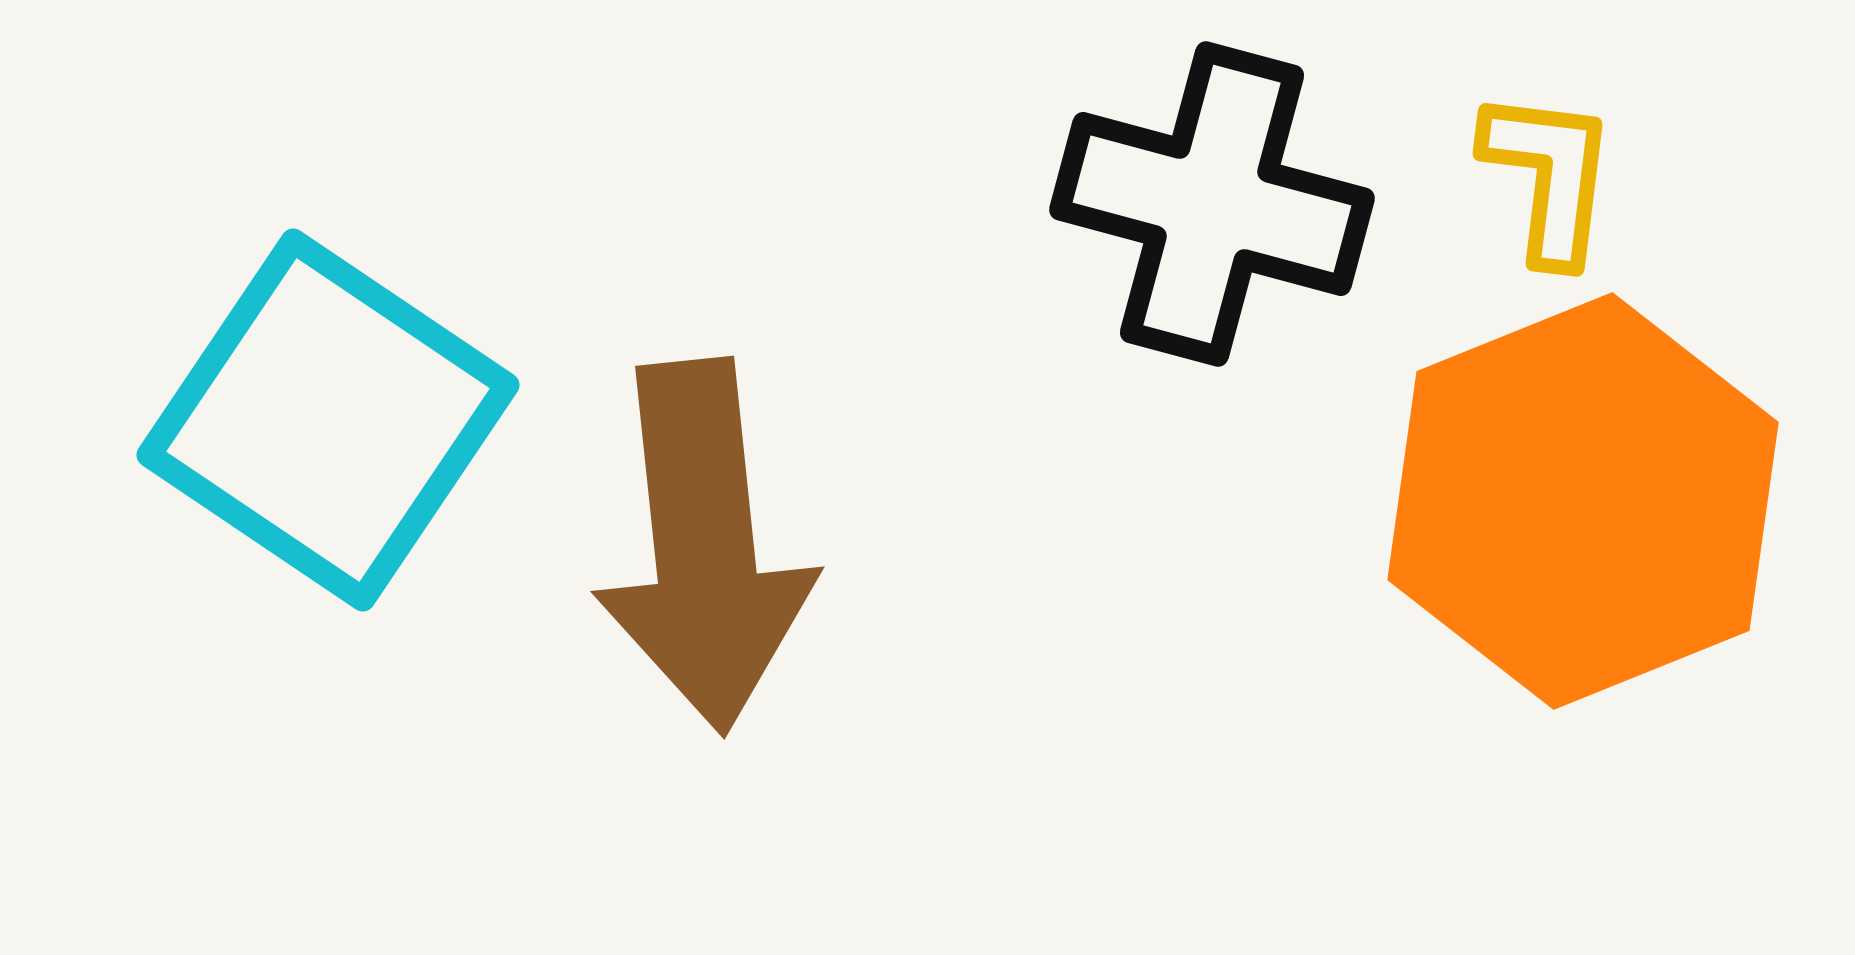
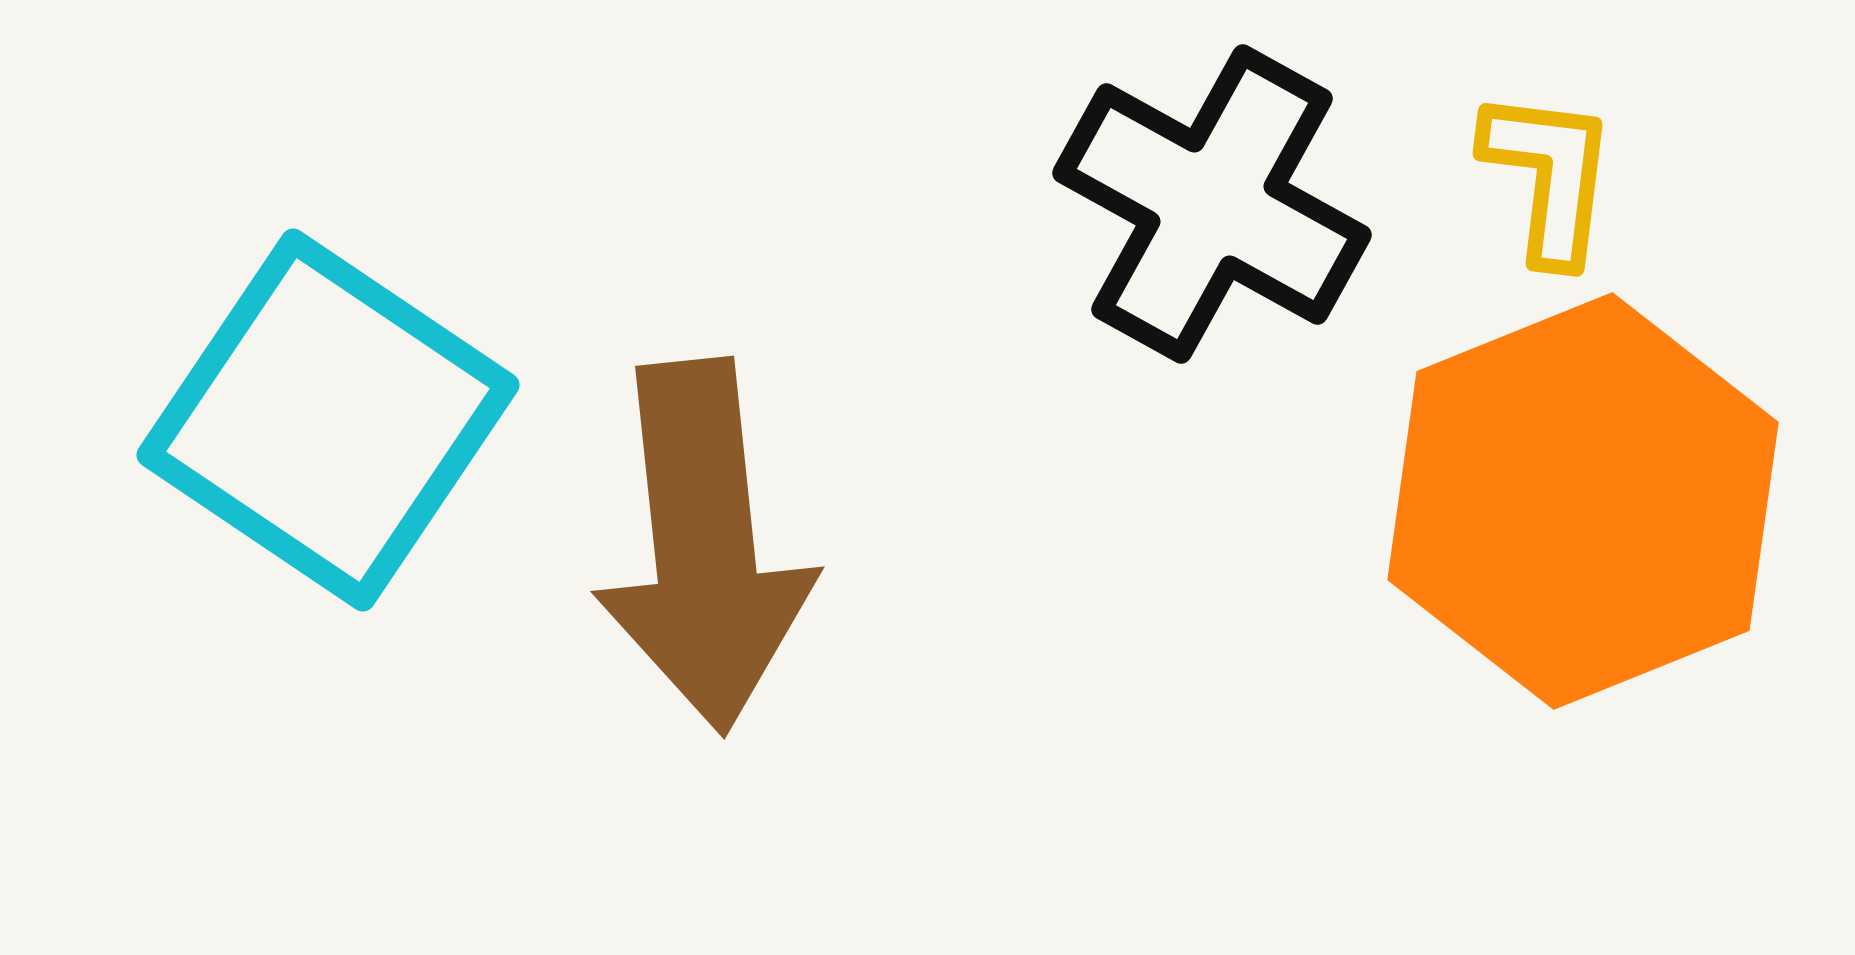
black cross: rotated 14 degrees clockwise
